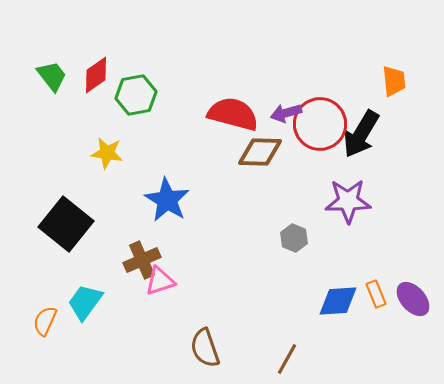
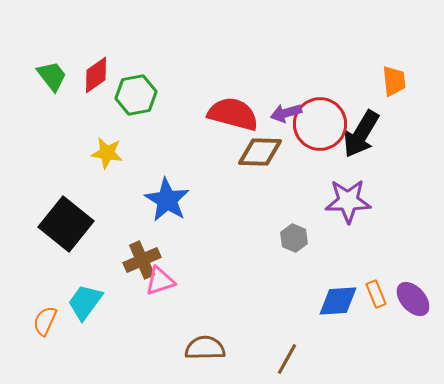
brown semicircle: rotated 108 degrees clockwise
